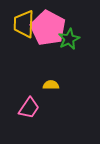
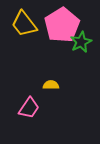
yellow trapezoid: rotated 40 degrees counterclockwise
pink pentagon: moved 14 px right, 3 px up; rotated 12 degrees clockwise
green star: moved 12 px right, 3 px down
